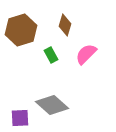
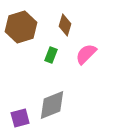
brown hexagon: moved 3 px up
green rectangle: rotated 49 degrees clockwise
gray diamond: rotated 64 degrees counterclockwise
purple square: rotated 12 degrees counterclockwise
